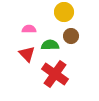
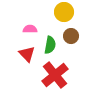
pink semicircle: moved 1 px right
green semicircle: rotated 102 degrees clockwise
red cross: moved 1 px down; rotated 16 degrees clockwise
